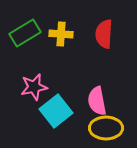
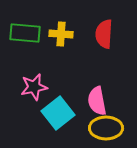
green rectangle: rotated 36 degrees clockwise
cyan square: moved 2 px right, 2 px down
